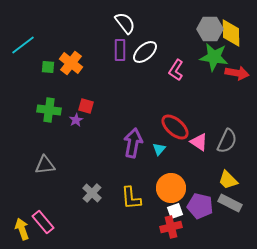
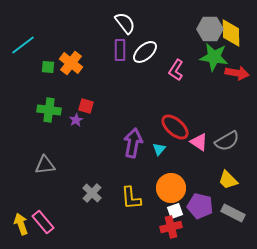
gray semicircle: rotated 35 degrees clockwise
gray rectangle: moved 3 px right, 10 px down
yellow arrow: moved 1 px left, 5 px up
